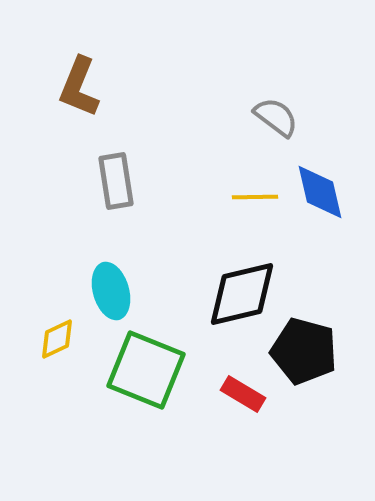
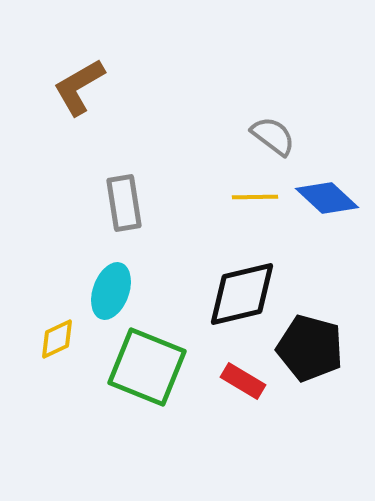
brown L-shape: rotated 38 degrees clockwise
gray semicircle: moved 3 px left, 19 px down
gray rectangle: moved 8 px right, 22 px down
blue diamond: moved 7 px right, 6 px down; rotated 34 degrees counterclockwise
cyan ellipse: rotated 36 degrees clockwise
black pentagon: moved 6 px right, 3 px up
green square: moved 1 px right, 3 px up
red rectangle: moved 13 px up
